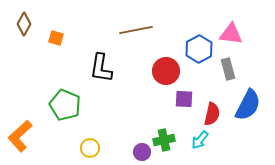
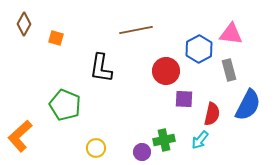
gray rectangle: moved 1 px right, 1 px down
yellow circle: moved 6 px right
